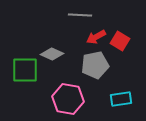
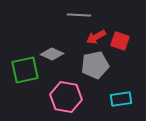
gray line: moved 1 px left
red square: rotated 12 degrees counterclockwise
green square: rotated 12 degrees counterclockwise
pink hexagon: moved 2 px left, 2 px up
